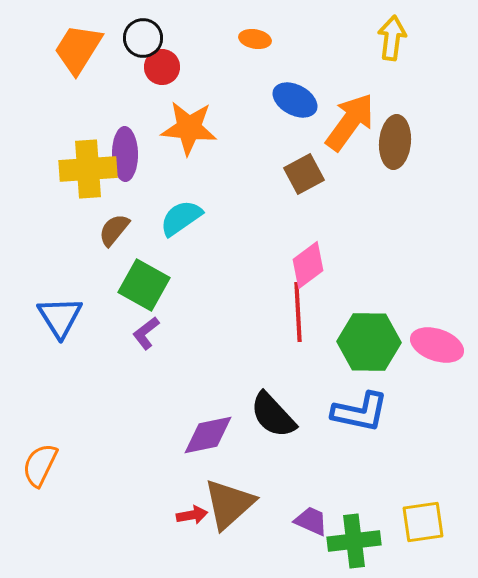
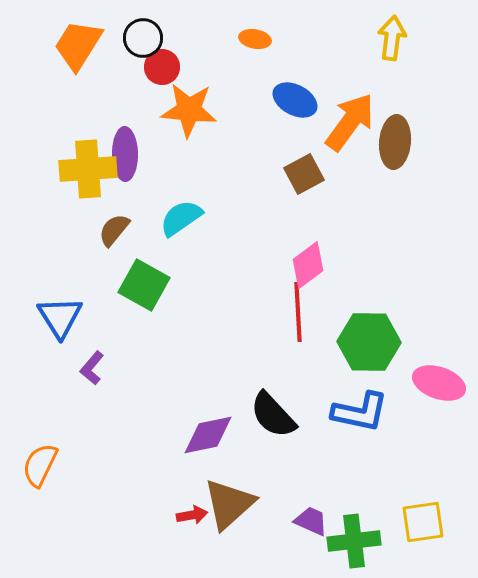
orange trapezoid: moved 4 px up
orange star: moved 18 px up
purple L-shape: moved 54 px left, 35 px down; rotated 12 degrees counterclockwise
pink ellipse: moved 2 px right, 38 px down
